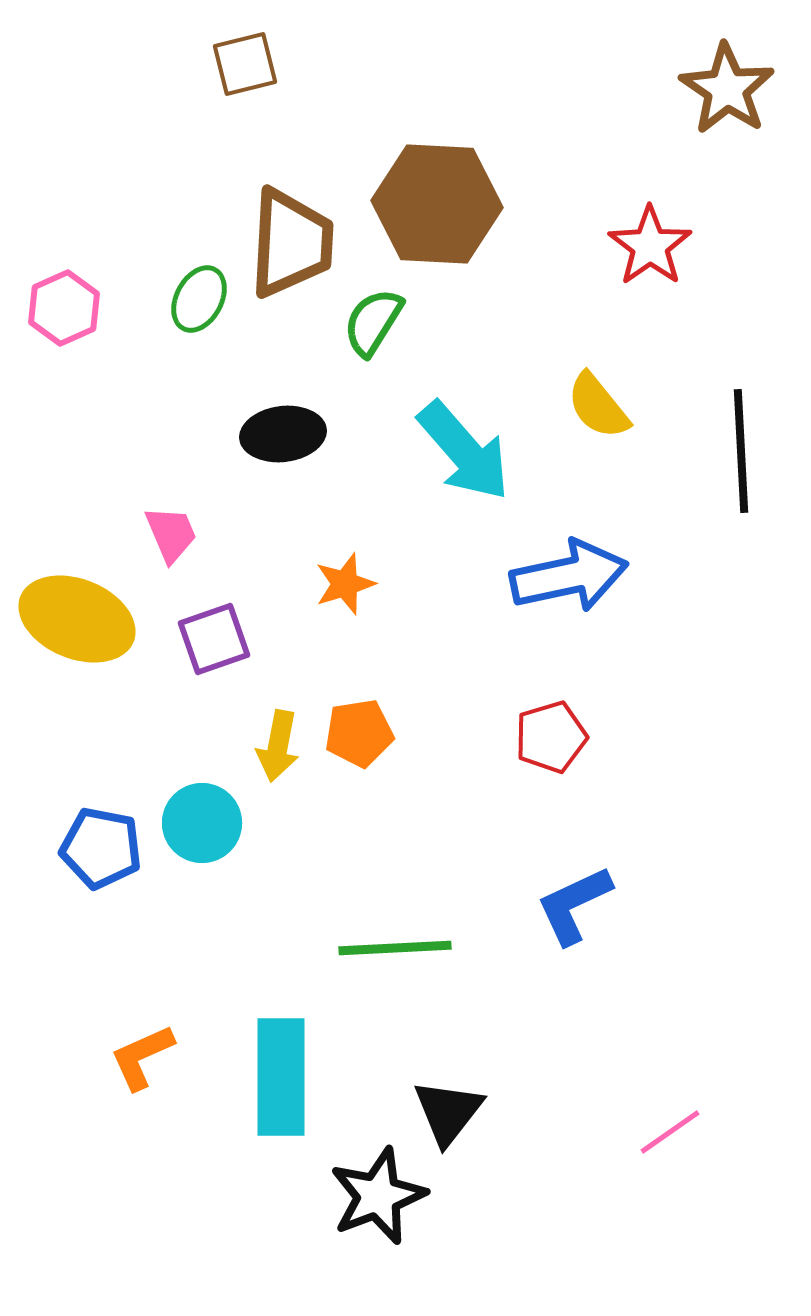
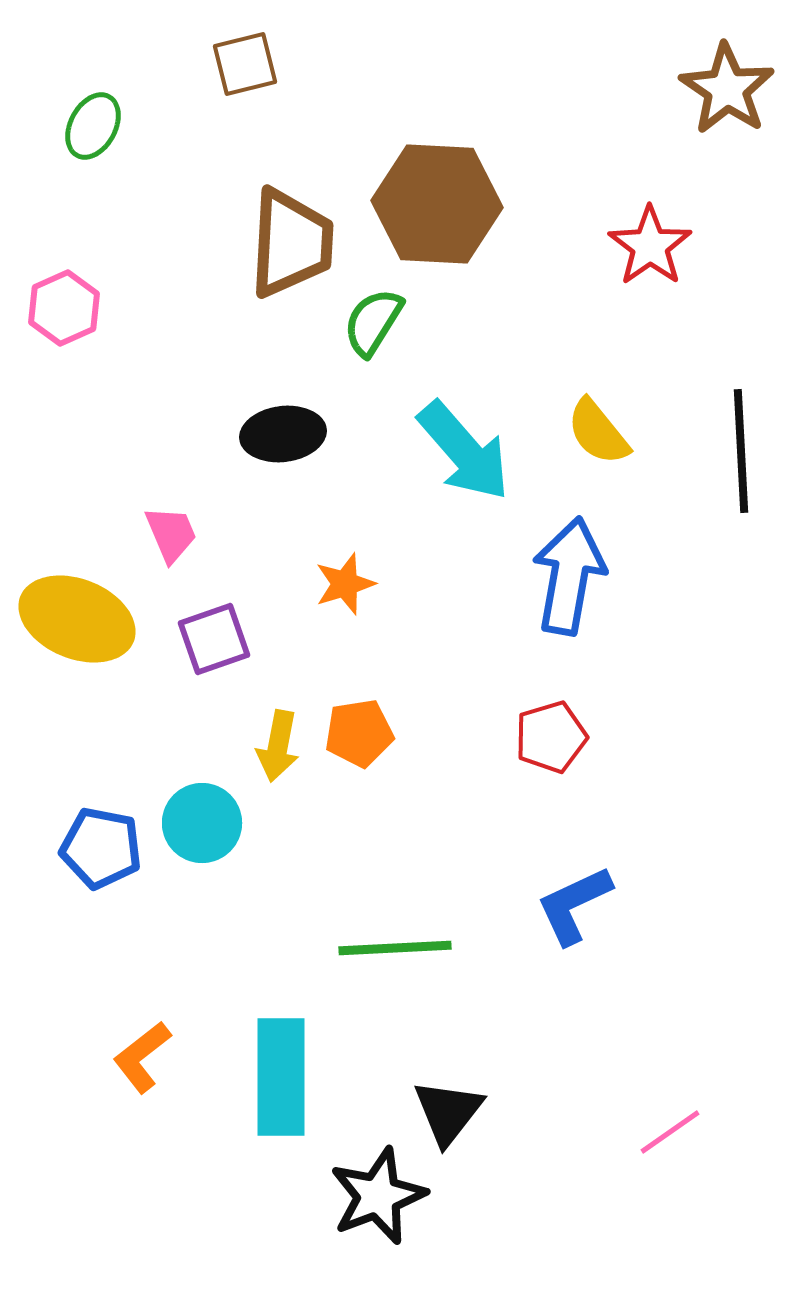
green ellipse: moved 106 px left, 173 px up
yellow semicircle: moved 26 px down
blue arrow: rotated 68 degrees counterclockwise
orange L-shape: rotated 14 degrees counterclockwise
